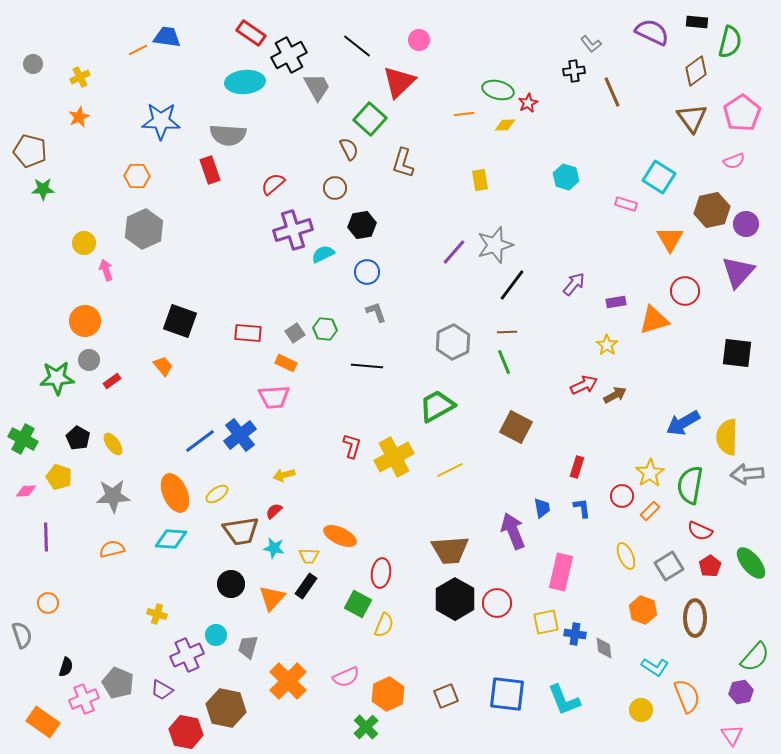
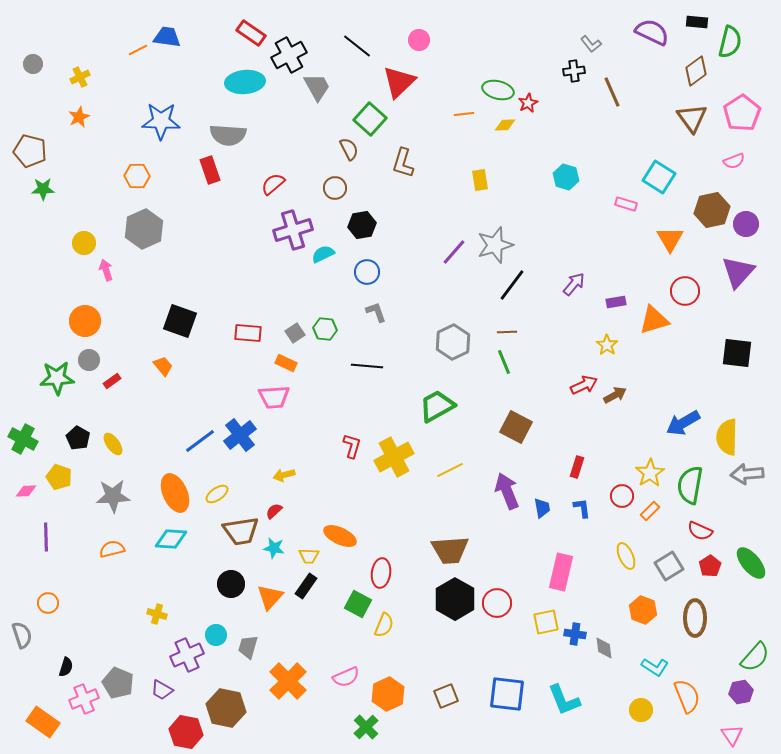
purple arrow at (513, 531): moved 6 px left, 40 px up
orange triangle at (272, 598): moved 2 px left, 1 px up
